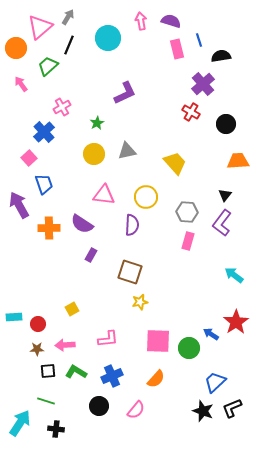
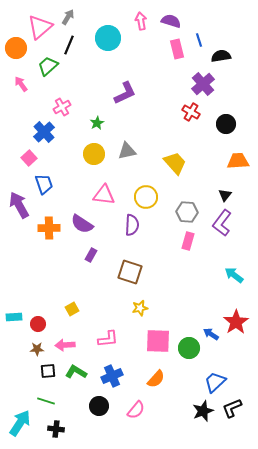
yellow star at (140, 302): moved 6 px down
black star at (203, 411): rotated 30 degrees clockwise
